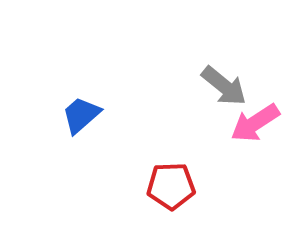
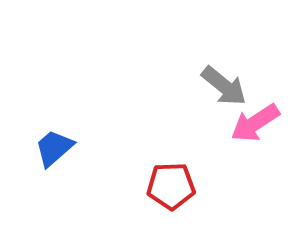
blue trapezoid: moved 27 px left, 33 px down
